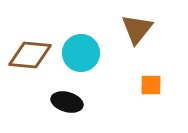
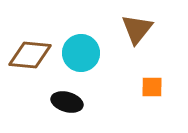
orange square: moved 1 px right, 2 px down
